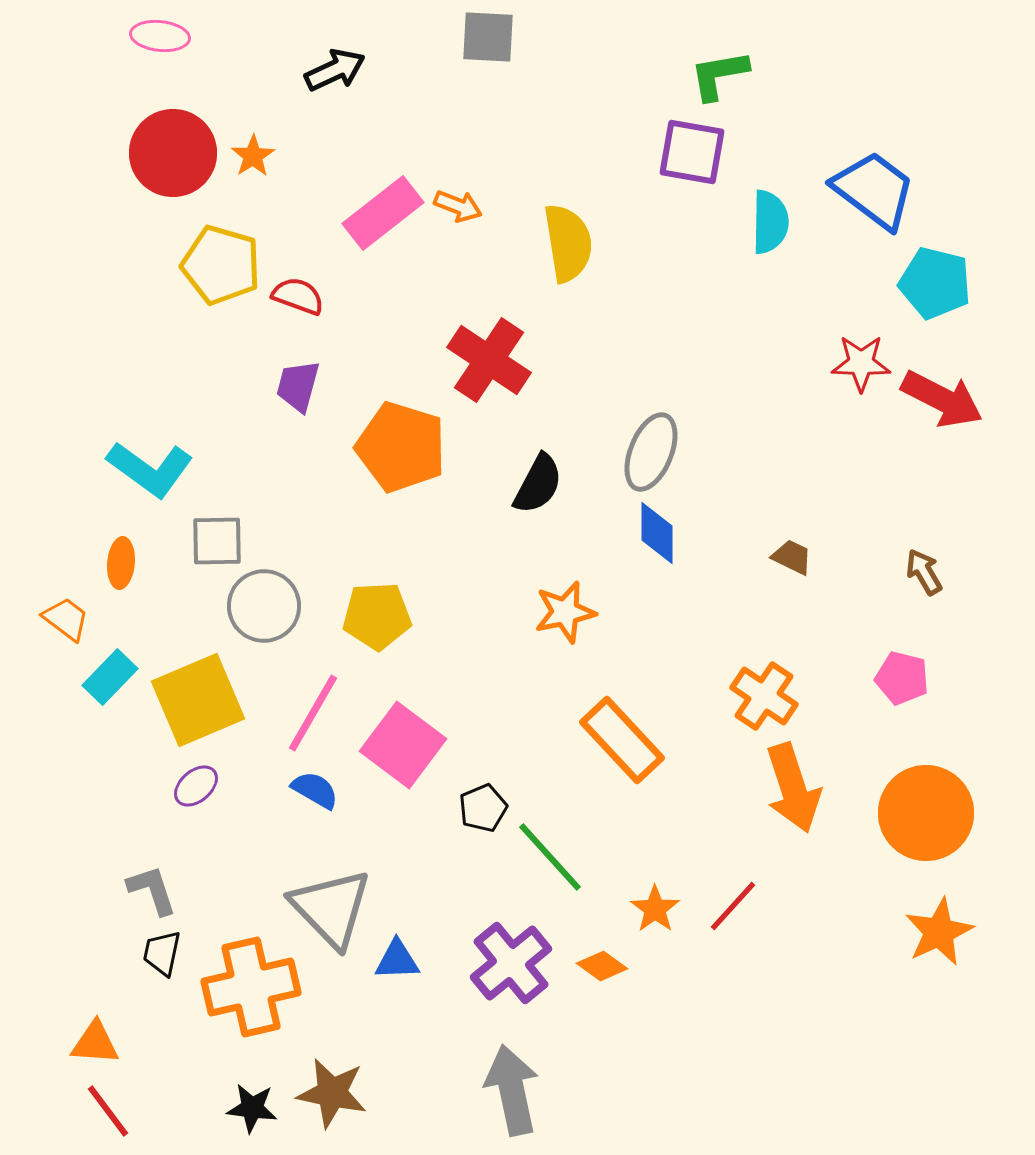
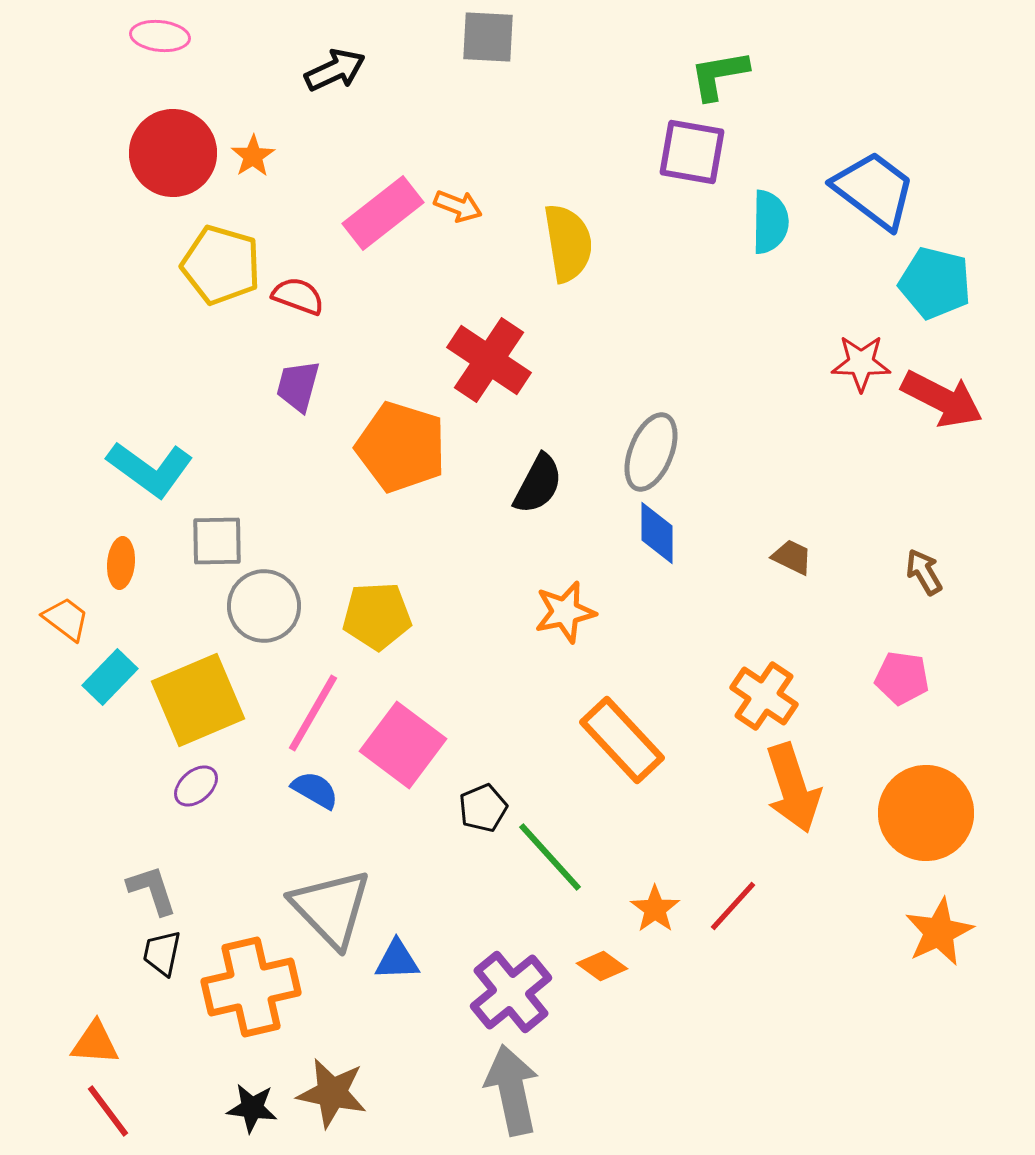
pink pentagon at (902, 678): rotated 6 degrees counterclockwise
purple cross at (511, 963): moved 29 px down
